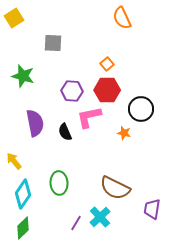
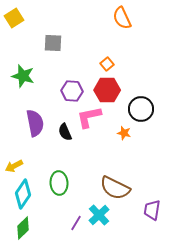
yellow arrow: moved 5 px down; rotated 78 degrees counterclockwise
purple trapezoid: moved 1 px down
cyan cross: moved 1 px left, 2 px up
